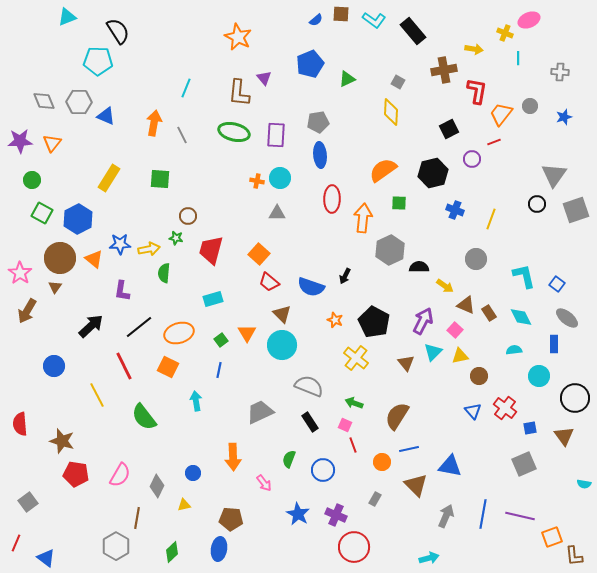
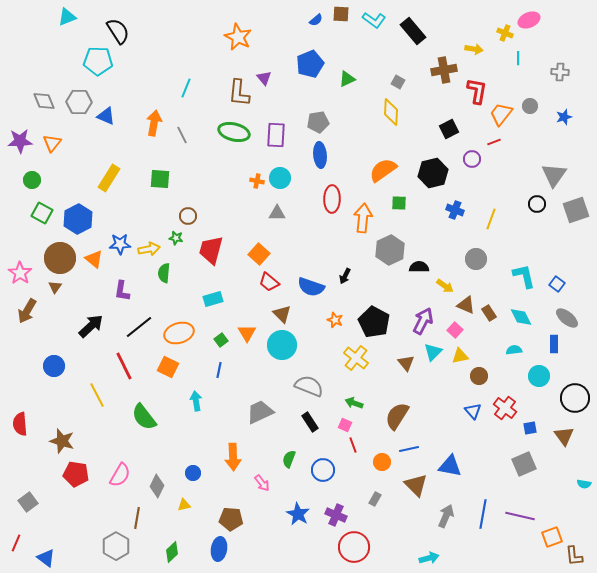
pink arrow at (264, 483): moved 2 px left
